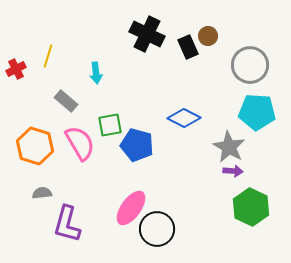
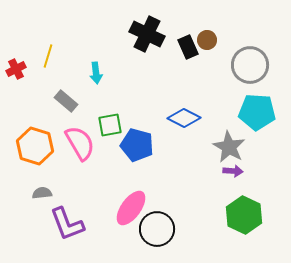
brown circle: moved 1 px left, 4 px down
green hexagon: moved 7 px left, 8 px down
purple L-shape: rotated 36 degrees counterclockwise
